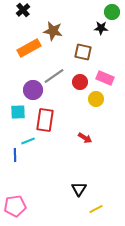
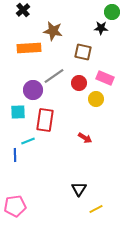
orange rectangle: rotated 25 degrees clockwise
red circle: moved 1 px left, 1 px down
